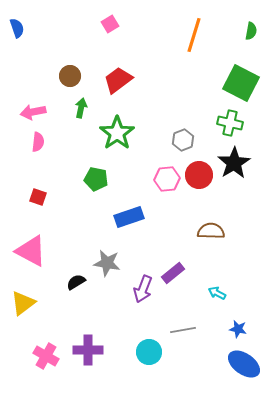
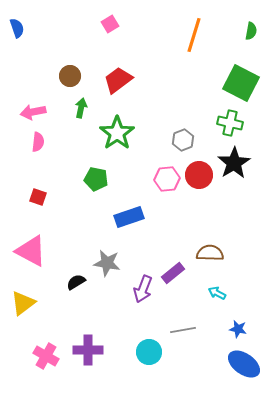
brown semicircle: moved 1 px left, 22 px down
